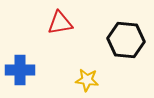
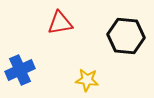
black hexagon: moved 4 px up
blue cross: rotated 24 degrees counterclockwise
